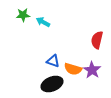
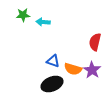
cyan arrow: rotated 24 degrees counterclockwise
red semicircle: moved 2 px left, 2 px down
